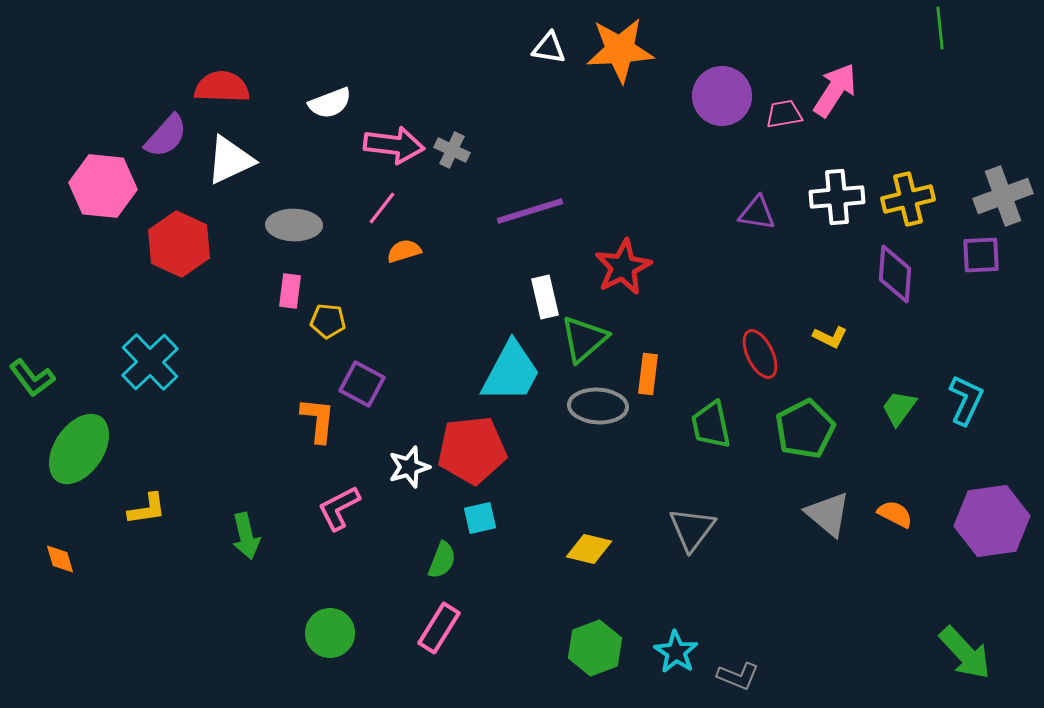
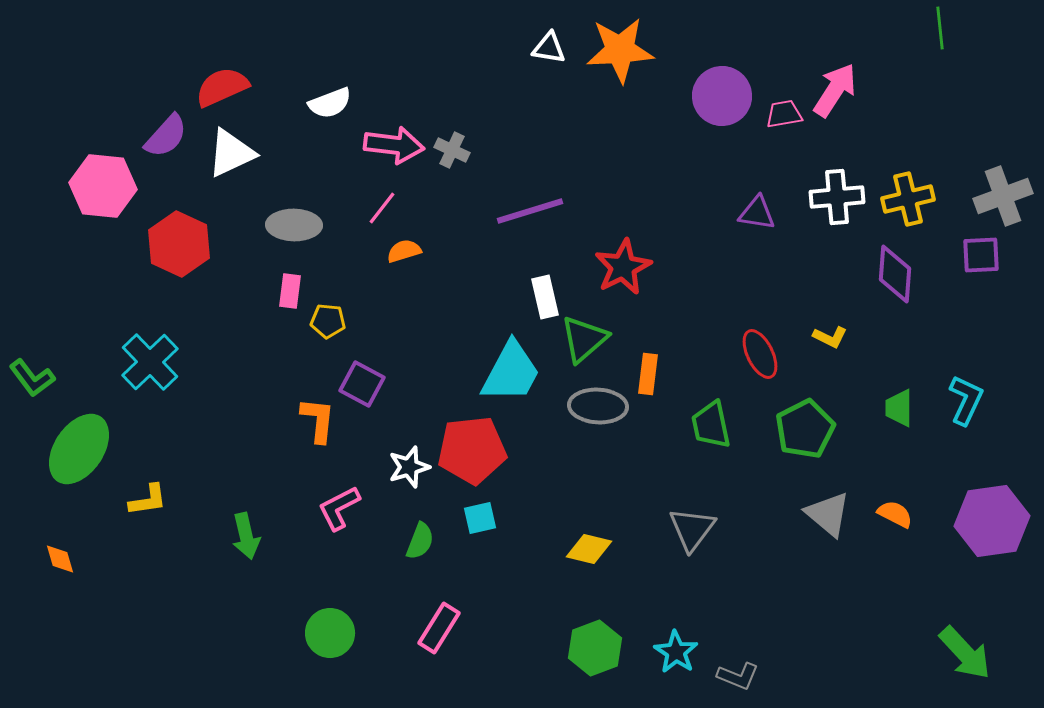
red semicircle at (222, 87): rotated 26 degrees counterclockwise
white triangle at (230, 160): moved 1 px right, 7 px up
green trapezoid at (899, 408): rotated 36 degrees counterclockwise
yellow L-shape at (147, 509): moved 1 px right, 9 px up
green semicircle at (442, 560): moved 22 px left, 19 px up
